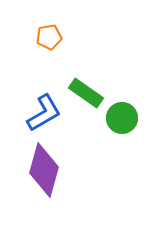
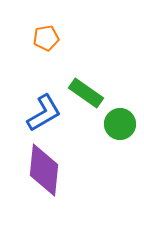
orange pentagon: moved 3 px left, 1 px down
green circle: moved 2 px left, 6 px down
purple diamond: rotated 10 degrees counterclockwise
